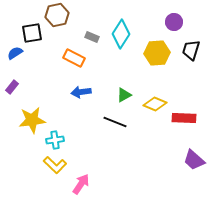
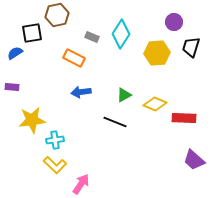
black trapezoid: moved 3 px up
purple rectangle: rotated 56 degrees clockwise
